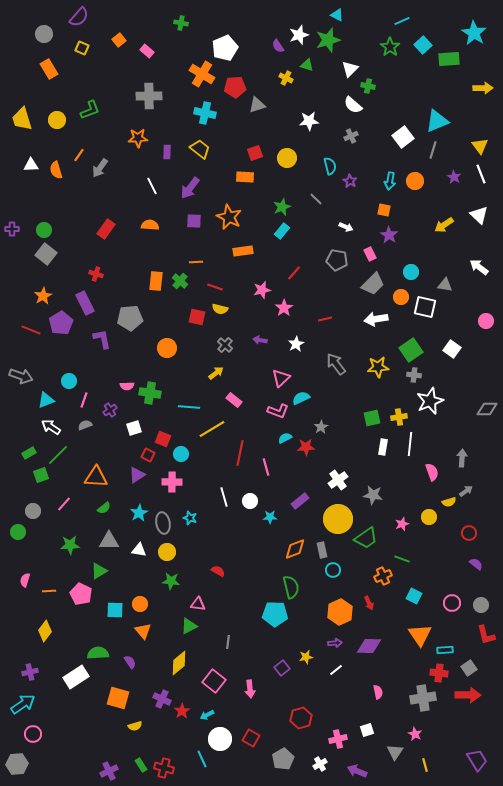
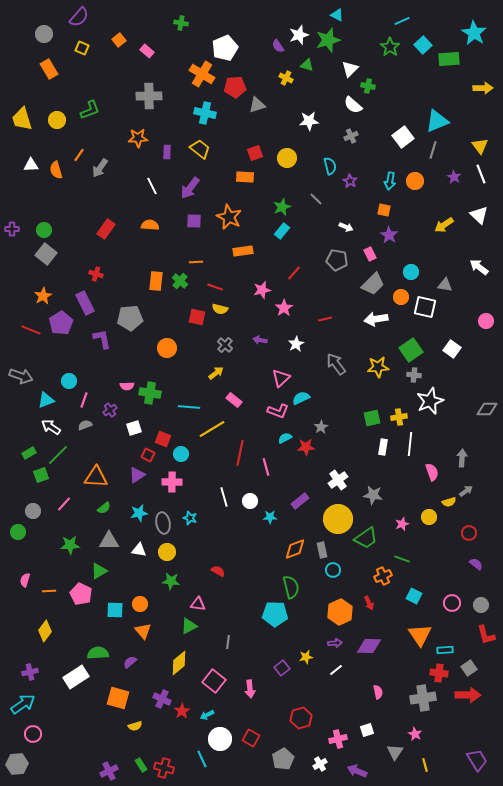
cyan star at (139, 513): rotated 18 degrees clockwise
purple semicircle at (130, 662): rotated 96 degrees counterclockwise
